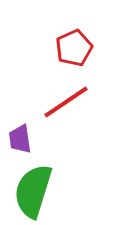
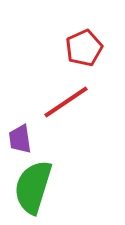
red pentagon: moved 10 px right
green semicircle: moved 4 px up
